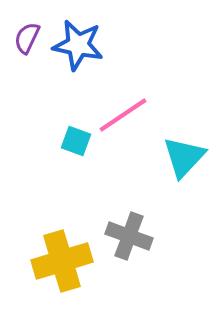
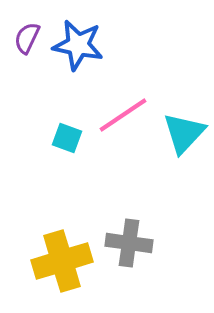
cyan square: moved 9 px left, 3 px up
cyan triangle: moved 24 px up
gray cross: moved 7 px down; rotated 12 degrees counterclockwise
